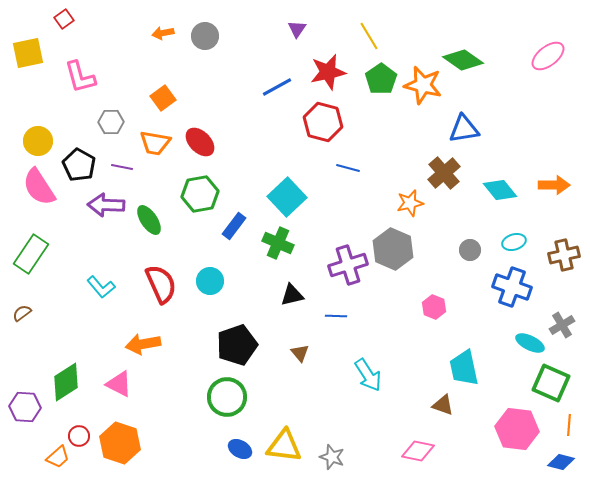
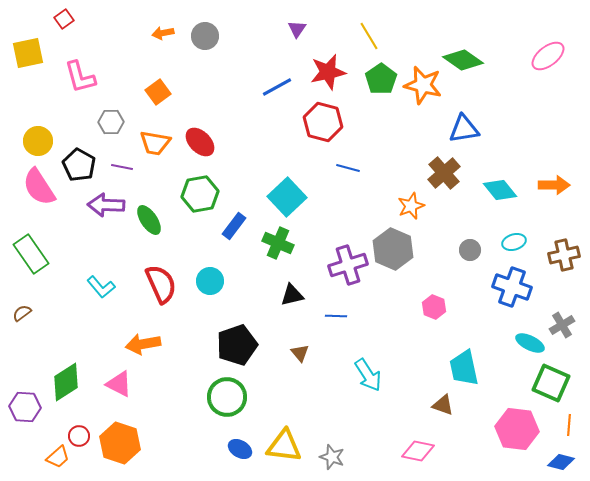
orange square at (163, 98): moved 5 px left, 6 px up
orange star at (410, 203): moved 1 px right, 3 px down; rotated 8 degrees counterclockwise
green rectangle at (31, 254): rotated 69 degrees counterclockwise
